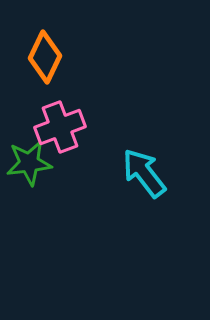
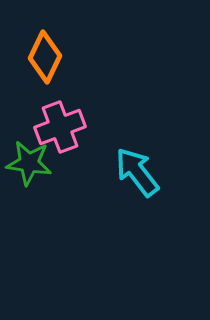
green star: rotated 15 degrees clockwise
cyan arrow: moved 7 px left, 1 px up
